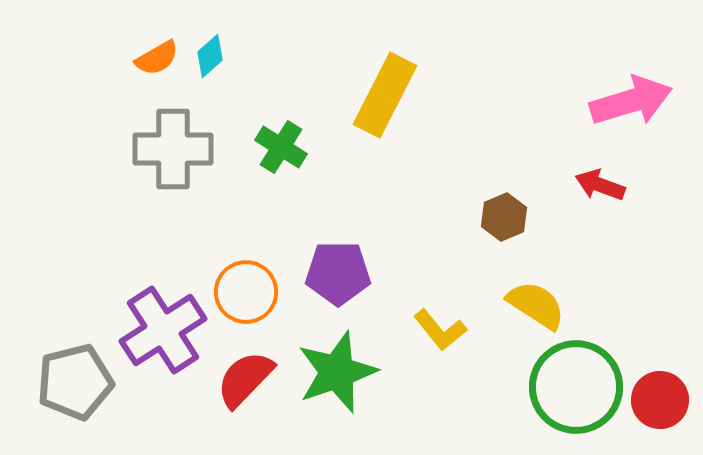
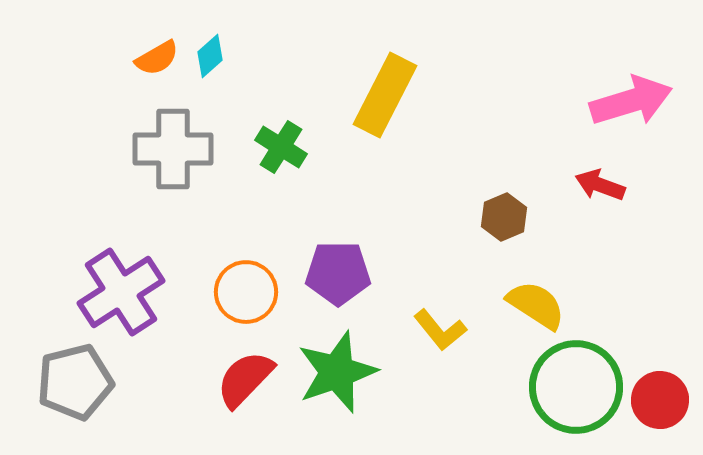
purple cross: moved 42 px left, 38 px up
